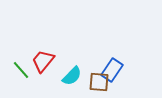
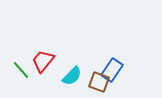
brown square: rotated 15 degrees clockwise
